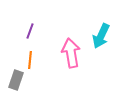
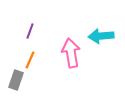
cyan arrow: rotated 60 degrees clockwise
orange line: rotated 18 degrees clockwise
